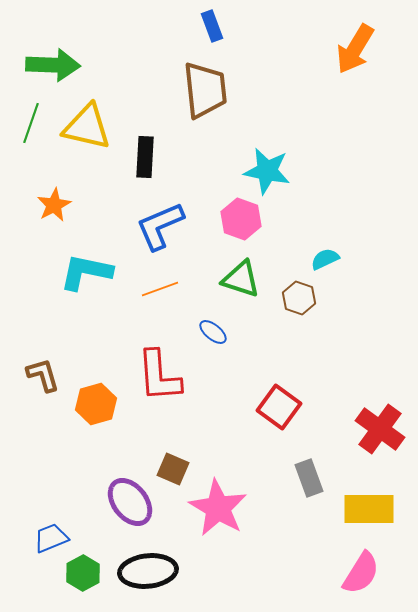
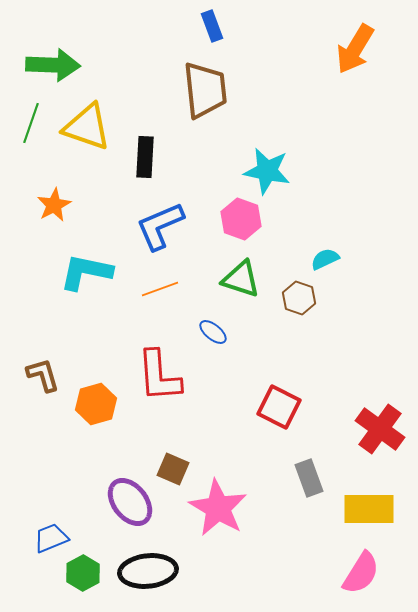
yellow triangle: rotated 6 degrees clockwise
red square: rotated 9 degrees counterclockwise
